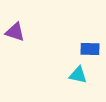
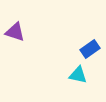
blue rectangle: rotated 36 degrees counterclockwise
